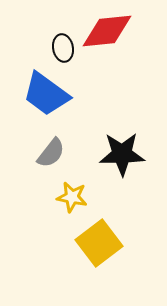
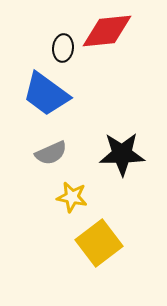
black ellipse: rotated 16 degrees clockwise
gray semicircle: rotated 28 degrees clockwise
